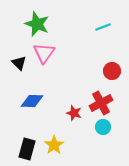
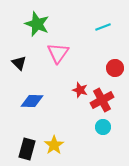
pink triangle: moved 14 px right
red circle: moved 3 px right, 3 px up
red cross: moved 1 px right, 3 px up
red star: moved 6 px right, 23 px up
